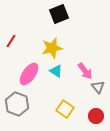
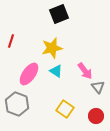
red line: rotated 16 degrees counterclockwise
